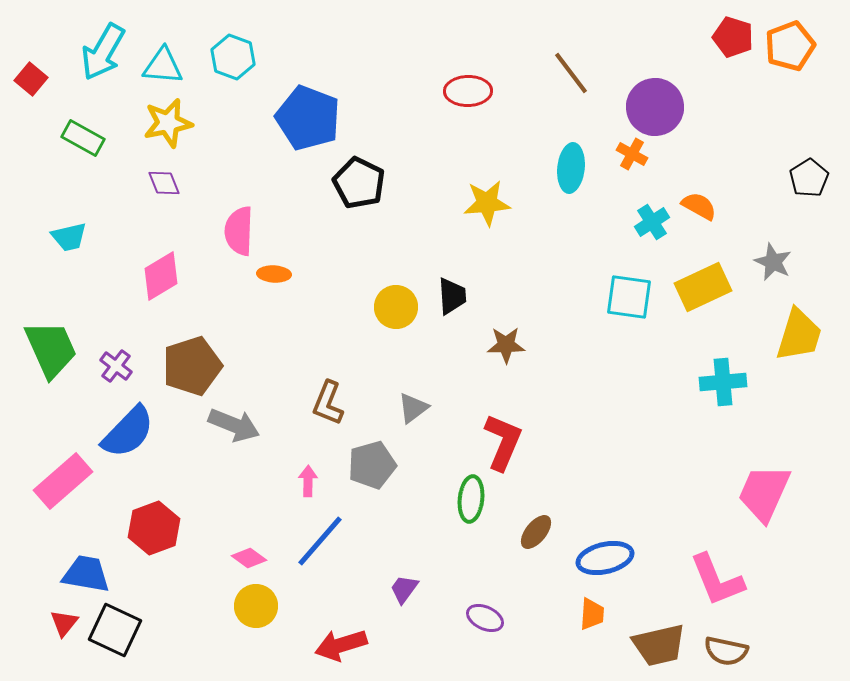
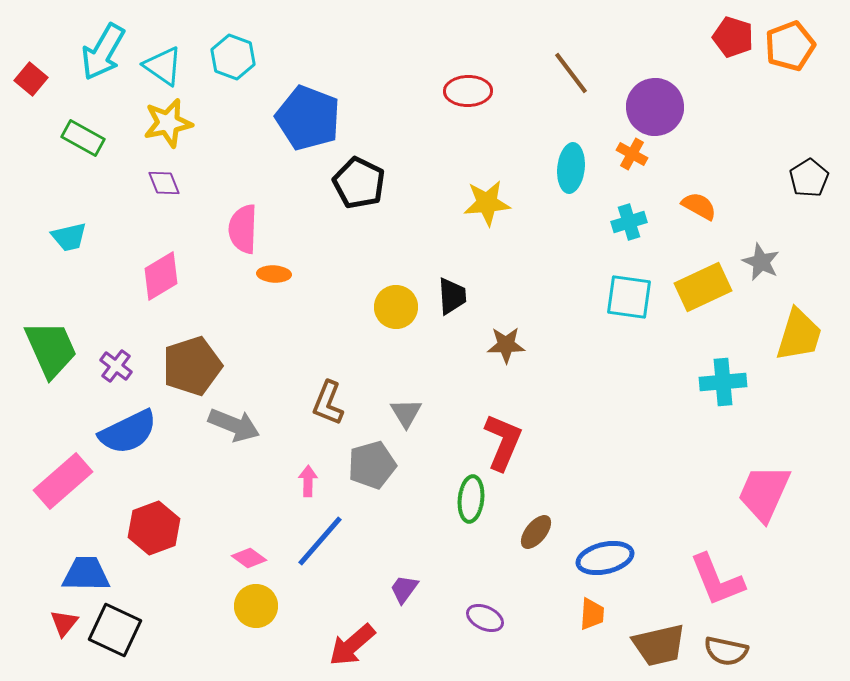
cyan triangle at (163, 66): rotated 30 degrees clockwise
cyan cross at (652, 222): moved 23 px left; rotated 16 degrees clockwise
pink semicircle at (239, 231): moved 4 px right, 2 px up
gray star at (773, 262): moved 12 px left
gray triangle at (413, 408): moved 7 px left, 5 px down; rotated 24 degrees counterclockwise
blue semicircle at (128, 432): rotated 20 degrees clockwise
blue trapezoid at (86, 574): rotated 9 degrees counterclockwise
red arrow at (341, 645): moved 11 px right; rotated 24 degrees counterclockwise
